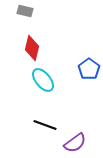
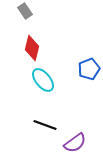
gray rectangle: rotated 42 degrees clockwise
blue pentagon: rotated 15 degrees clockwise
